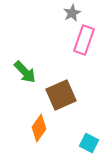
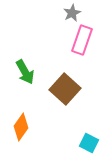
pink rectangle: moved 2 px left
green arrow: rotated 15 degrees clockwise
brown square: moved 4 px right, 6 px up; rotated 24 degrees counterclockwise
orange diamond: moved 18 px left, 1 px up
